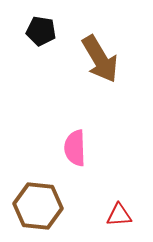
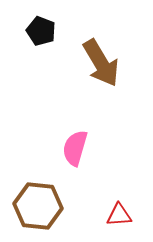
black pentagon: rotated 12 degrees clockwise
brown arrow: moved 1 px right, 4 px down
pink semicircle: rotated 18 degrees clockwise
